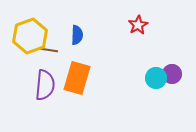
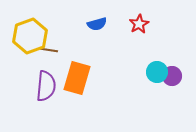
red star: moved 1 px right, 1 px up
blue semicircle: moved 20 px right, 11 px up; rotated 72 degrees clockwise
purple circle: moved 2 px down
cyan circle: moved 1 px right, 6 px up
purple semicircle: moved 1 px right, 1 px down
